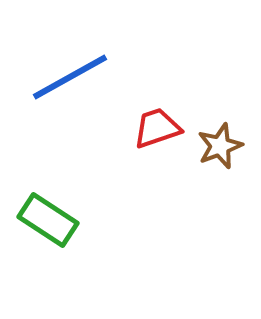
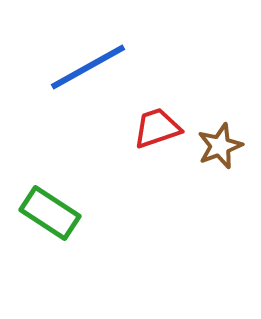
blue line: moved 18 px right, 10 px up
green rectangle: moved 2 px right, 7 px up
